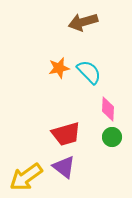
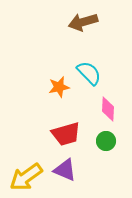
orange star: moved 19 px down
cyan semicircle: moved 1 px down
green circle: moved 6 px left, 4 px down
purple triangle: moved 1 px right, 3 px down; rotated 15 degrees counterclockwise
